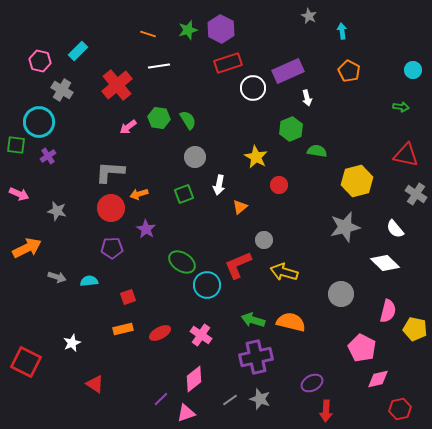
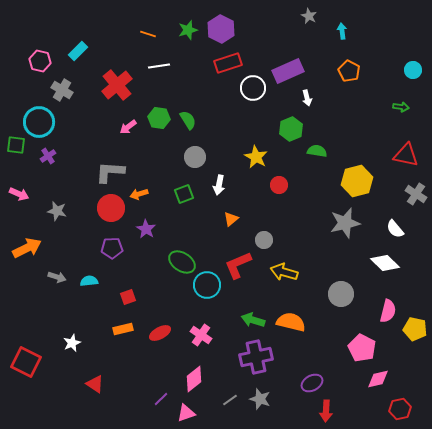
orange triangle at (240, 207): moved 9 px left, 12 px down
gray star at (345, 227): moved 4 px up
